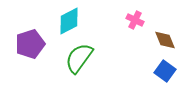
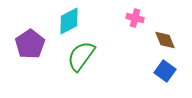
pink cross: moved 2 px up; rotated 12 degrees counterclockwise
purple pentagon: rotated 16 degrees counterclockwise
green semicircle: moved 2 px right, 2 px up
